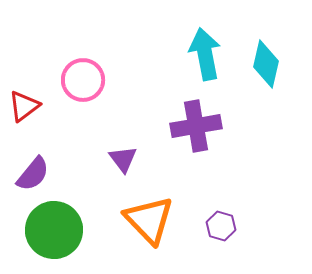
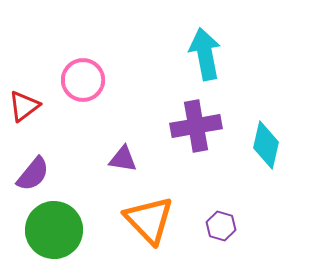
cyan diamond: moved 81 px down
purple triangle: rotated 44 degrees counterclockwise
